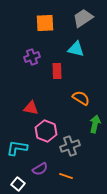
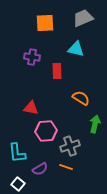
gray trapezoid: rotated 10 degrees clockwise
purple cross: rotated 28 degrees clockwise
pink hexagon: rotated 25 degrees counterclockwise
cyan L-shape: moved 5 px down; rotated 105 degrees counterclockwise
orange line: moved 9 px up
